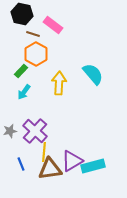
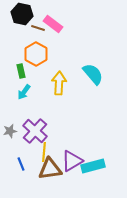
pink rectangle: moved 1 px up
brown line: moved 5 px right, 6 px up
green rectangle: rotated 56 degrees counterclockwise
